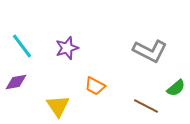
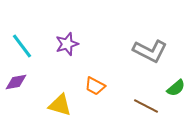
purple star: moved 4 px up
yellow triangle: moved 2 px right, 1 px up; rotated 40 degrees counterclockwise
